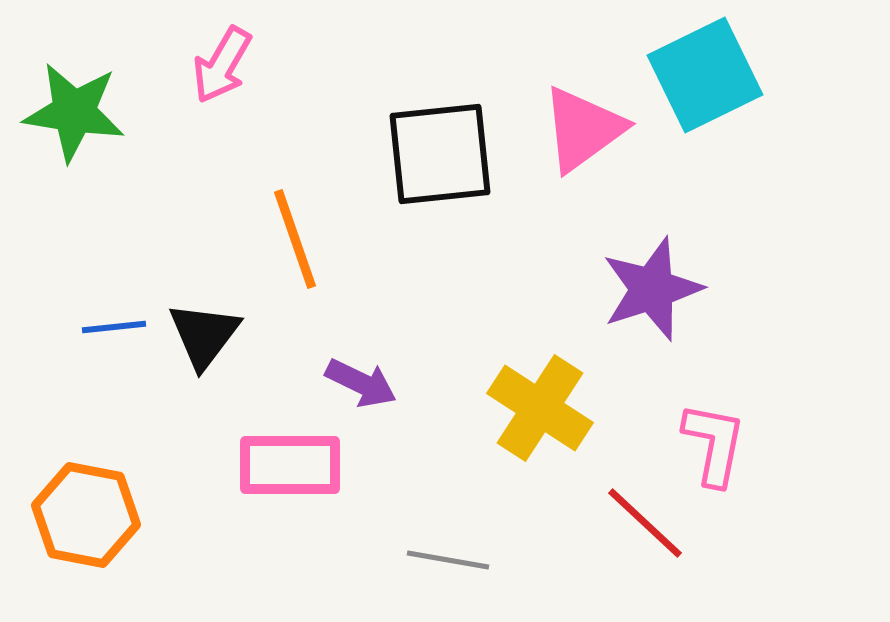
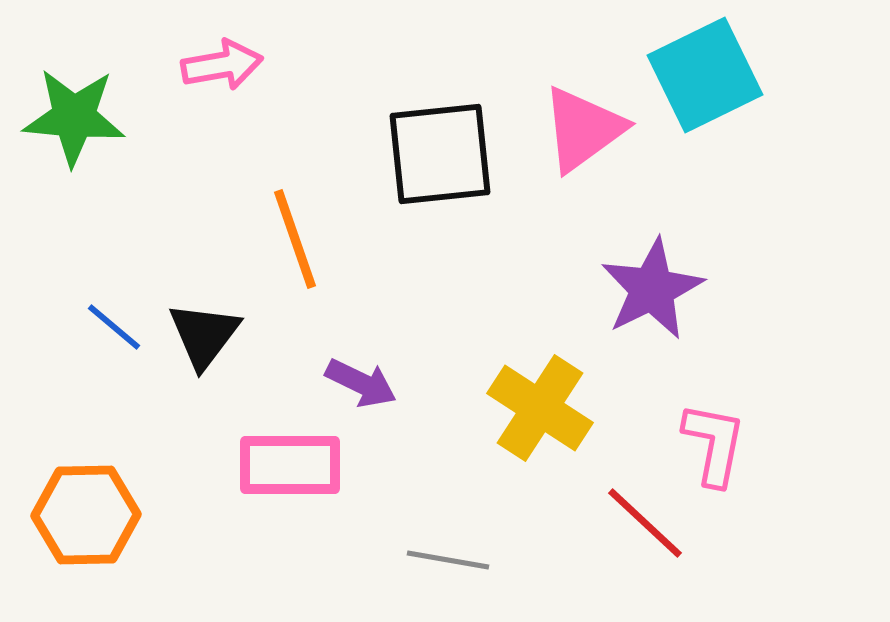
pink arrow: rotated 130 degrees counterclockwise
green star: moved 5 px down; rotated 4 degrees counterclockwise
purple star: rotated 8 degrees counterclockwise
blue line: rotated 46 degrees clockwise
orange hexagon: rotated 12 degrees counterclockwise
